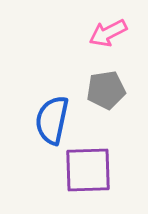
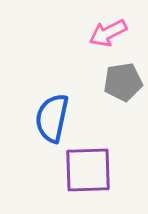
gray pentagon: moved 17 px right, 8 px up
blue semicircle: moved 2 px up
